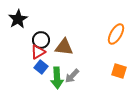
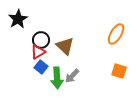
brown triangle: moved 1 px right, 1 px up; rotated 36 degrees clockwise
